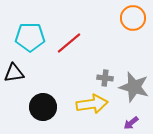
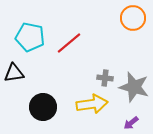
cyan pentagon: rotated 12 degrees clockwise
